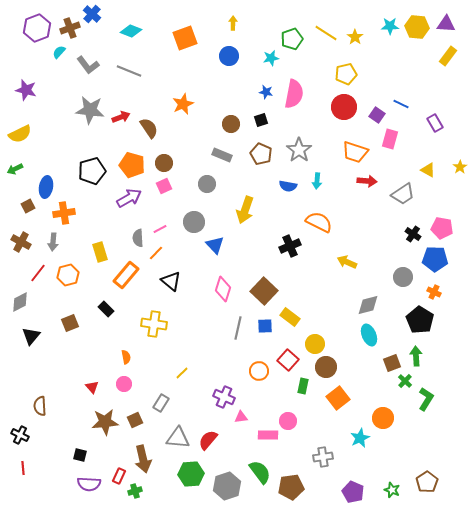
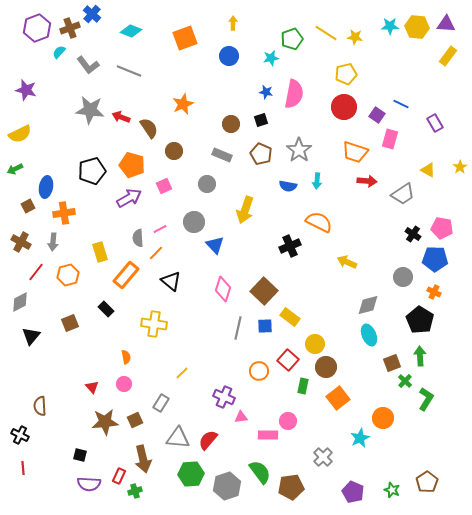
yellow star at (355, 37): rotated 28 degrees counterclockwise
red arrow at (121, 117): rotated 138 degrees counterclockwise
brown circle at (164, 163): moved 10 px right, 12 px up
red line at (38, 273): moved 2 px left, 1 px up
green arrow at (416, 356): moved 4 px right
gray cross at (323, 457): rotated 36 degrees counterclockwise
